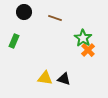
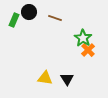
black circle: moved 5 px right
green rectangle: moved 21 px up
black triangle: moved 3 px right; rotated 40 degrees clockwise
